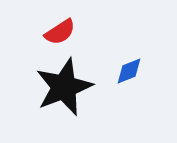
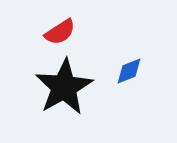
black star: rotated 8 degrees counterclockwise
